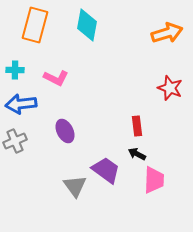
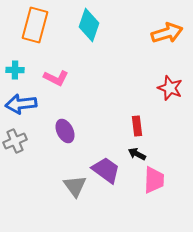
cyan diamond: moved 2 px right; rotated 8 degrees clockwise
